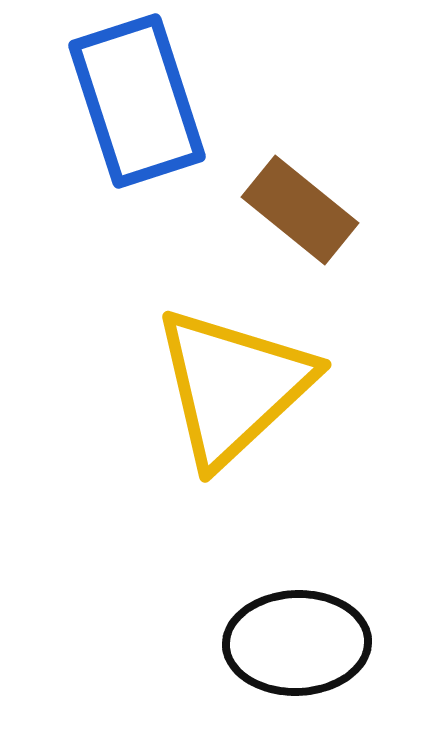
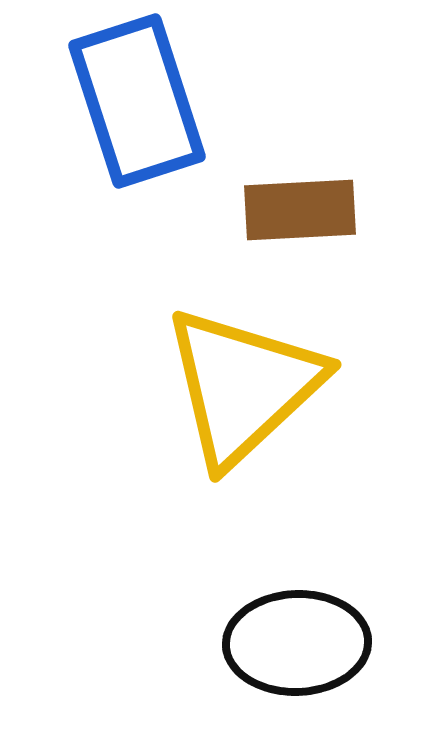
brown rectangle: rotated 42 degrees counterclockwise
yellow triangle: moved 10 px right
